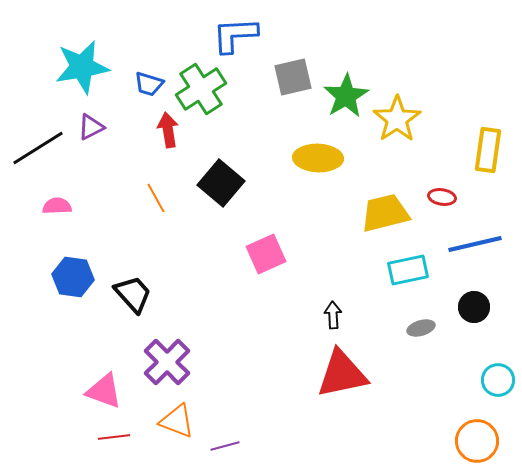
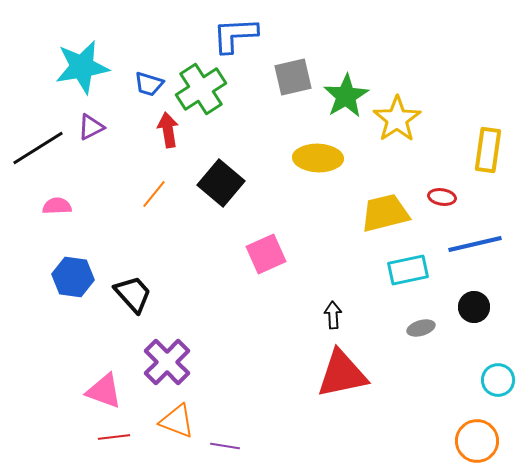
orange line: moved 2 px left, 4 px up; rotated 68 degrees clockwise
purple line: rotated 24 degrees clockwise
